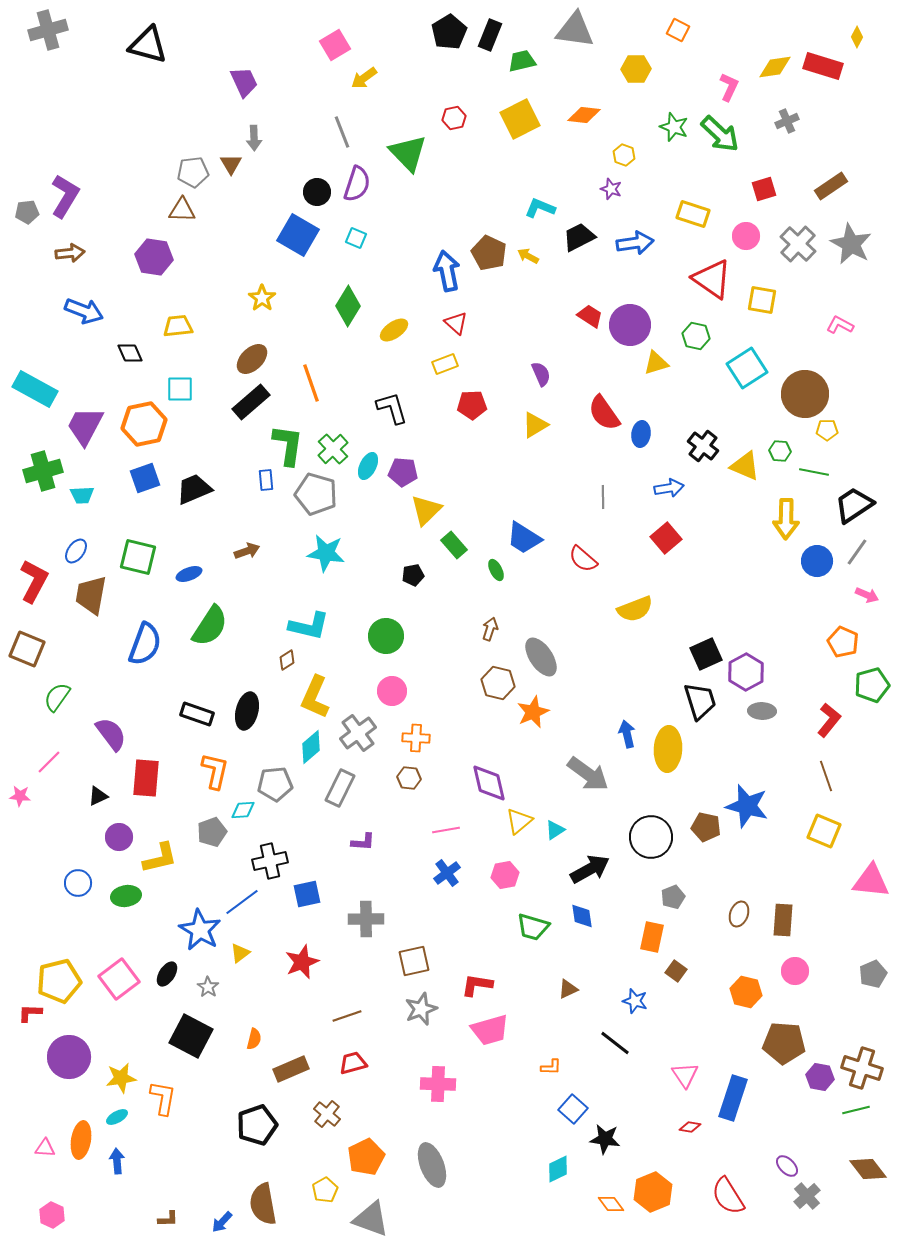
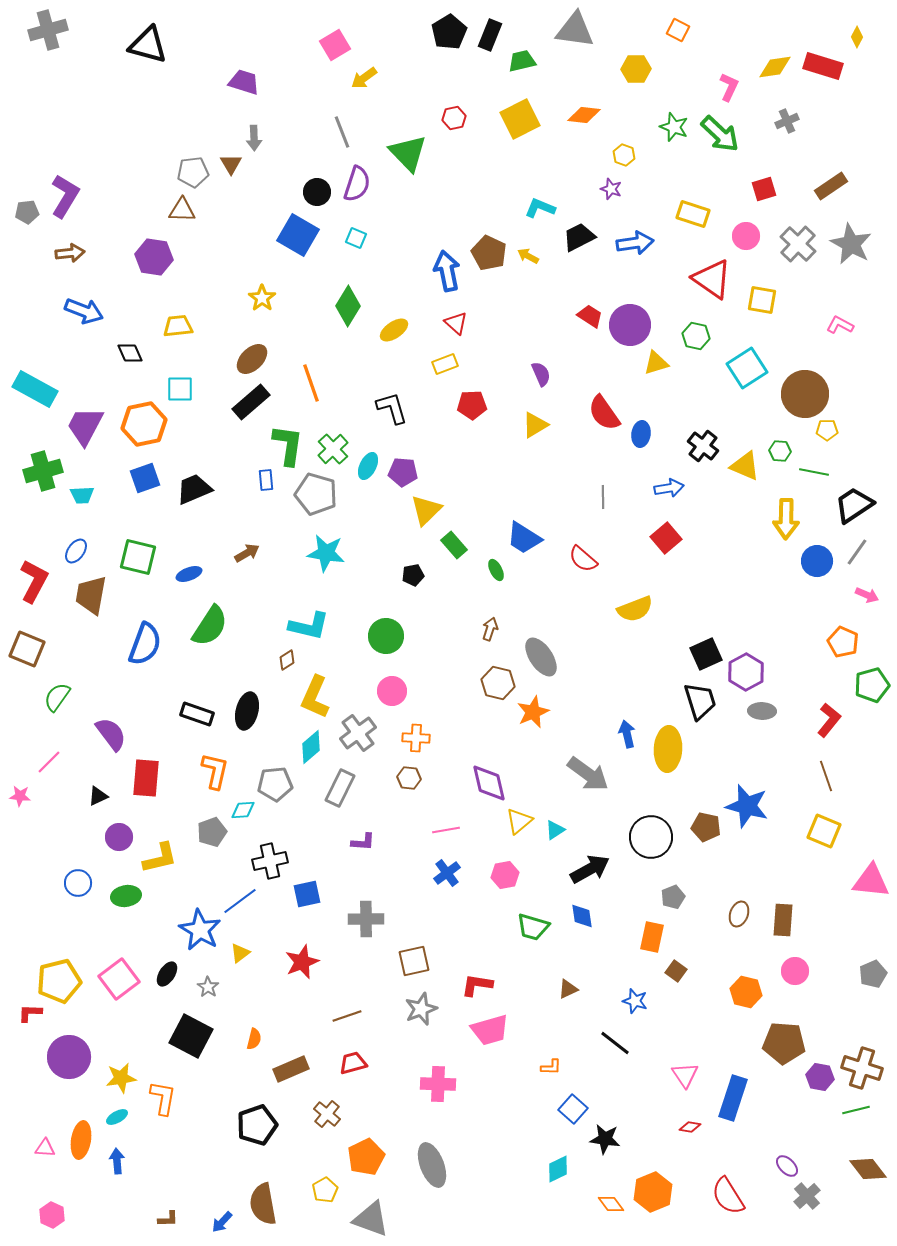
purple trapezoid at (244, 82): rotated 48 degrees counterclockwise
brown arrow at (247, 551): moved 2 px down; rotated 10 degrees counterclockwise
blue line at (242, 902): moved 2 px left, 1 px up
